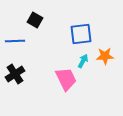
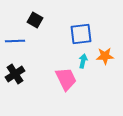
cyan arrow: rotated 16 degrees counterclockwise
